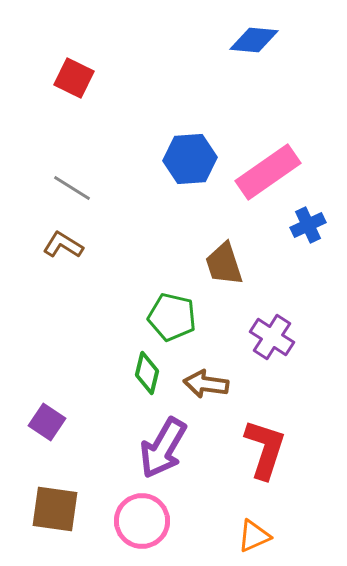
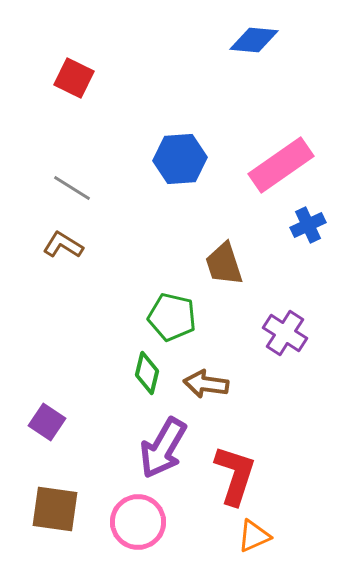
blue hexagon: moved 10 px left
pink rectangle: moved 13 px right, 7 px up
purple cross: moved 13 px right, 4 px up
red L-shape: moved 30 px left, 26 px down
pink circle: moved 4 px left, 1 px down
